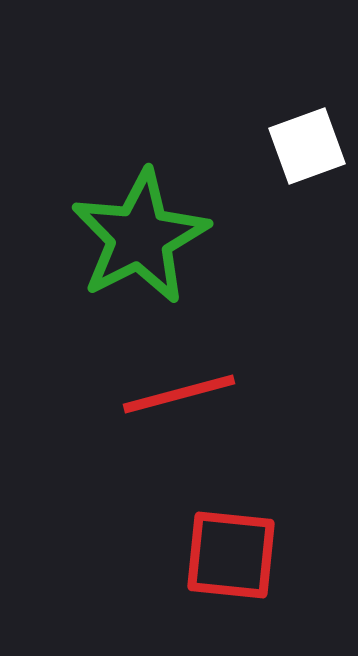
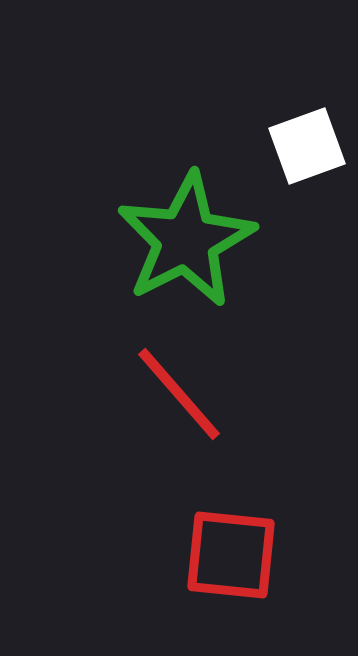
green star: moved 46 px right, 3 px down
red line: rotated 64 degrees clockwise
